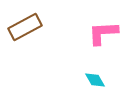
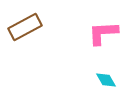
cyan diamond: moved 11 px right
